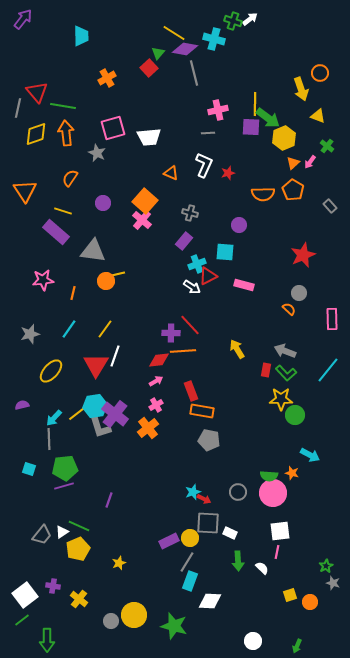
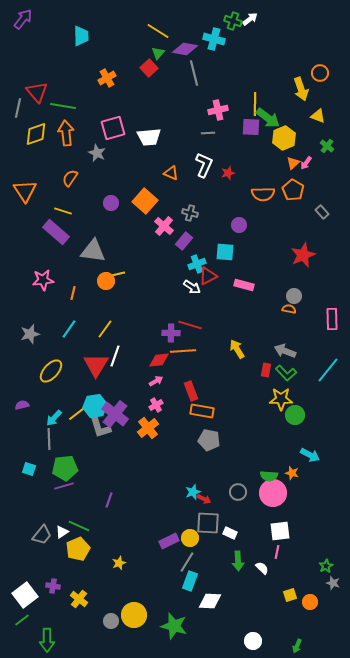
yellow line at (174, 33): moved 16 px left, 2 px up
pink arrow at (310, 162): moved 4 px left, 1 px down
purple circle at (103, 203): moved 8 px right
gray rectangle at (330, 206): moved 8 px left, 6 px down
pink cross at (142, 220): moved 22 px right, 6 px down
gray circle at (299, 293): moved 5 px left, 3 px down
orange semicircle at (289, 309): rotated 32 degrees counterclockwise
red line at (190, 325): rotated 30 degrees counterclockwise
